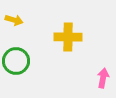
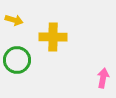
yellow cross: moved 15 px left
green circle: moved 1 px right, 1 px up
